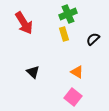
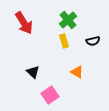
green cross: moved 6 px down; rotated 18 degrees counterclockwise
yellow rectangle: moved 7 px down
black semicircle: moved 2 px down; rotated 152 degrees counterclockwise
pink square: moved 23 px left, 2 px up; rotated 18 degrees clockwise
